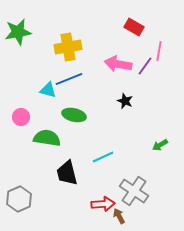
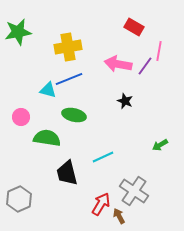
red arrow: moved 2 px left; rotated 55 degrees counterclockwise
